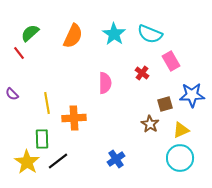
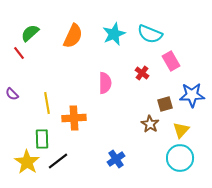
cyan star: rotated 15 degrees clockwise
yellow triangle: rotated 24 degrees counterclockwise
